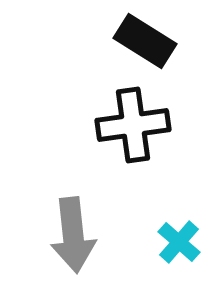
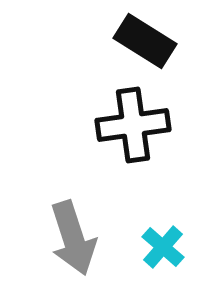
gray arrow: moved 3 px down; rotated 12 degrees counterclockwise
cyan cross: moved 16 px left, 5 px down
